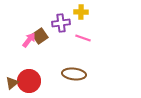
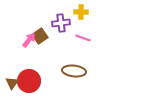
brown ellipse: moved 3 px up
brown triangle: rotated 16 degrees counterclockwise
